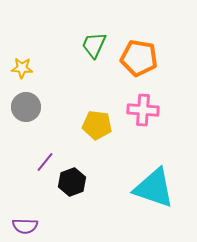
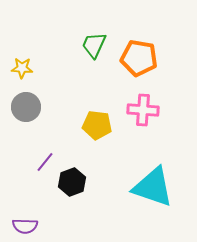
cyan triangle: moved 1 px left, 1 px up
